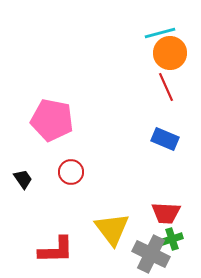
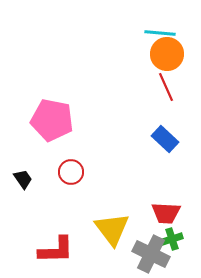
cyan line: rotated 20 degrees clockwise
orange circle: moved 3 px left, 1 px down
blue rectangle: rotated 20 degrees clockwise
